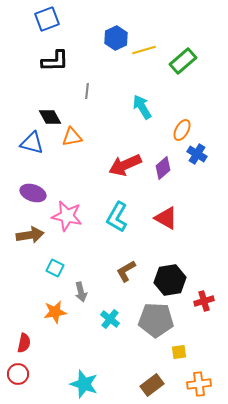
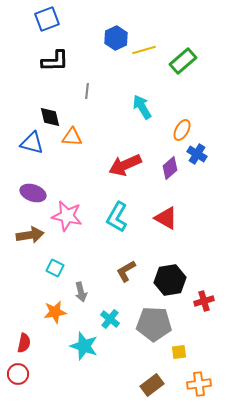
black diamond: rotated 15 degrees clockwise
orange triangle: rotated 15 degrees clockwise
purple diamond: moved 7 px right
gray pentagon: moved 2 px left, 4 px down
cyan star: moved 38 px up
